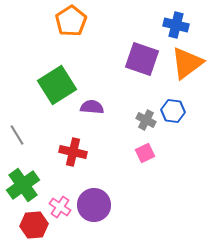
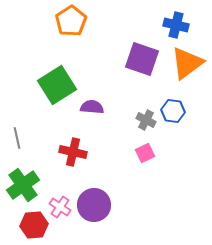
gray line: moved 3 px down; rotated 20 degrees clockwise
